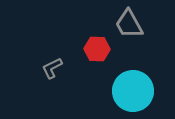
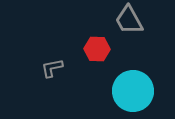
gray trapezoid: moved 4 px up
gray L-shape: rotated 15 degrees clockwise
